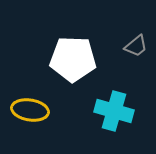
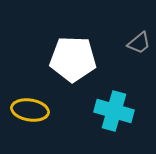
gray trapezoid: moved 3 px right, 3 px up
